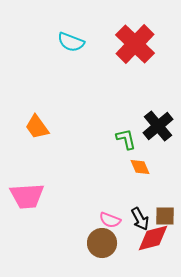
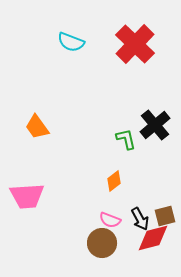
black cross: moved 3 px left, 1 px up
orange diamond: moved 26 px left, 14 px down; rotated 75 degrees clockwise
brown square: rotated 15 degrees counterclockwise
